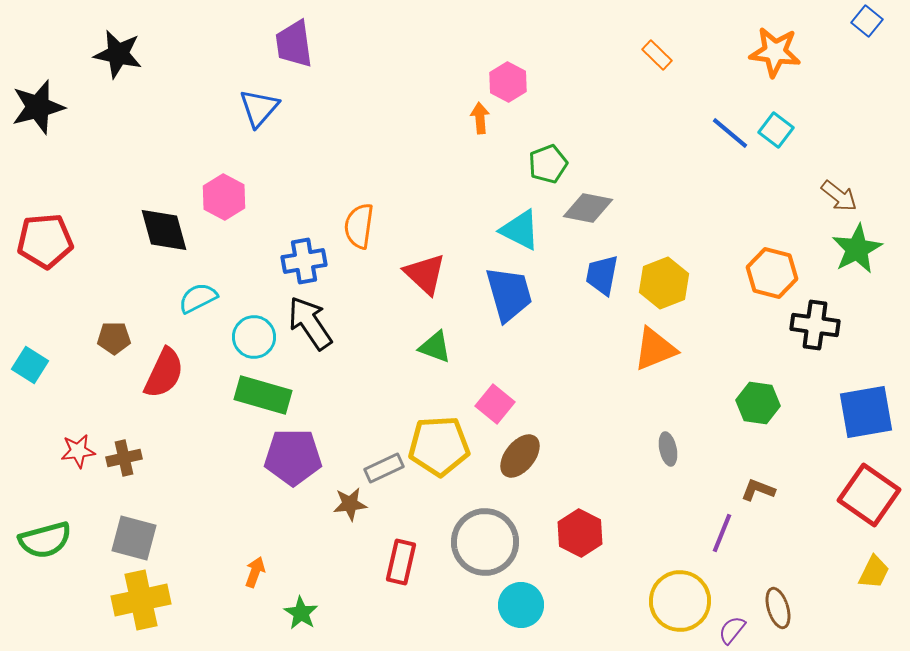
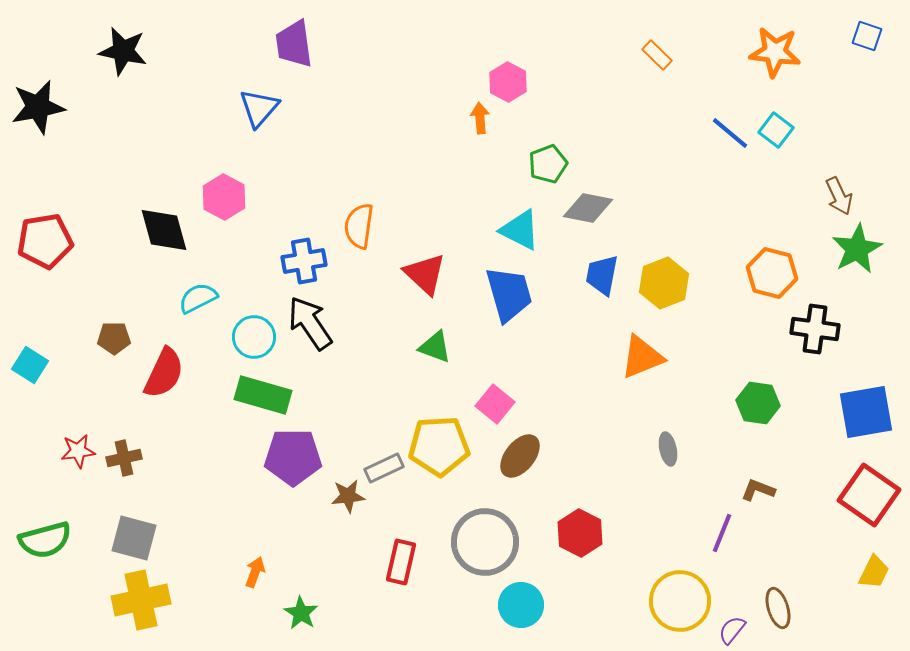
blue square at (867, 21): moved 15 px down; rotated 20 degrees counterclockwise
black star at (118, 54): moved 5 px right, 3 px up
black star at (38, 107): rotated 4 degrees clockwise
brown arrow at (839, 196): rotated 27 degrees clockwise
red pentagon at (45, 241): rotated 4 degrees counterclockwise
black cross at (815, 325): moved 4 px down
orange triangle at (655, 349): moved 13 px left, 8 px down
brown star at (350, 504): moved 2 px left, 8 px up
